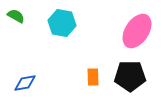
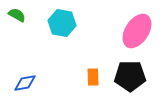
green semicircle: moved 1 px right, 1 px up
